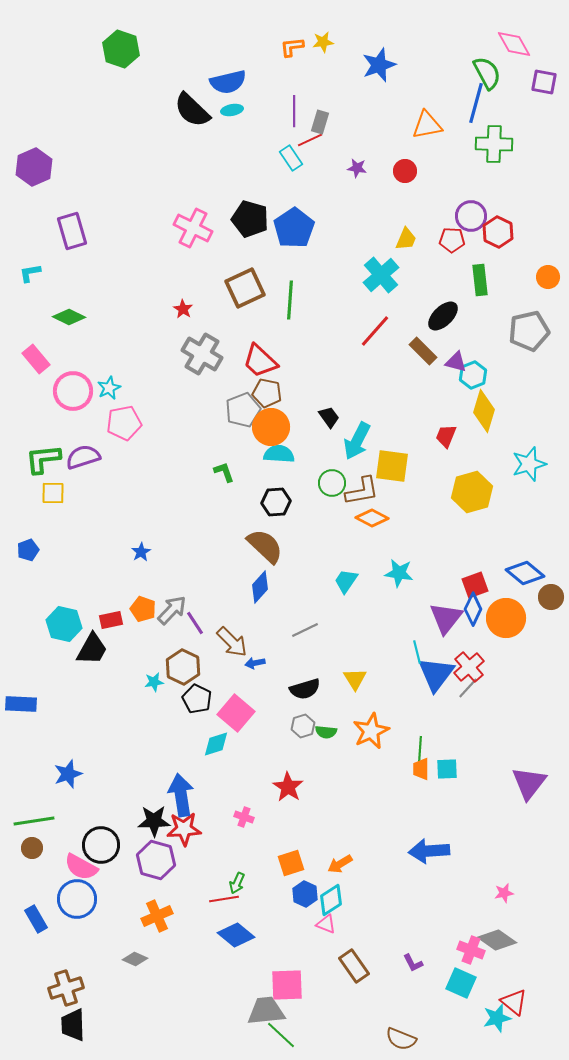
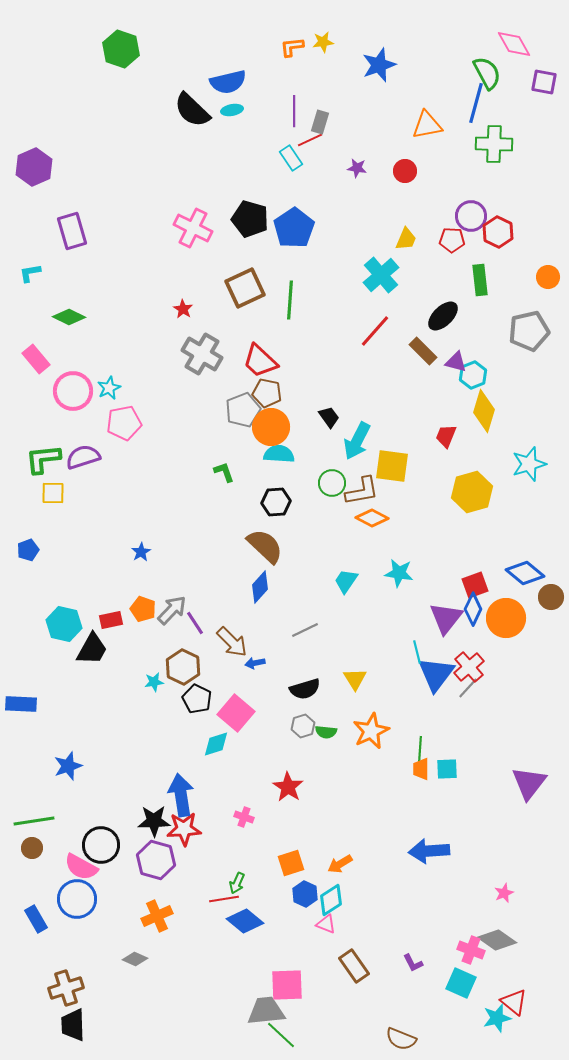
blue star at (68, 774): moved 8 px up
pink star at (504, 893): rotated 12 degrees counterclockwise
blue diamond at (236, 935): moved 9 px right, 14 px up
